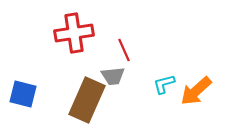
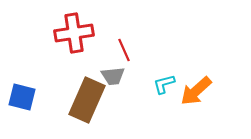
blue square: moved 1 px left, 3 px down
